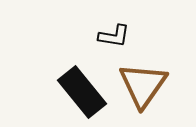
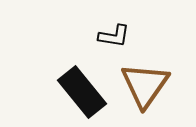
brown triangle: moved 2 px right
